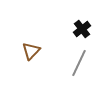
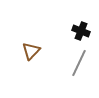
black cross: moved 1 px left, 2 px down; rotated 30 degrees counterclockwise
